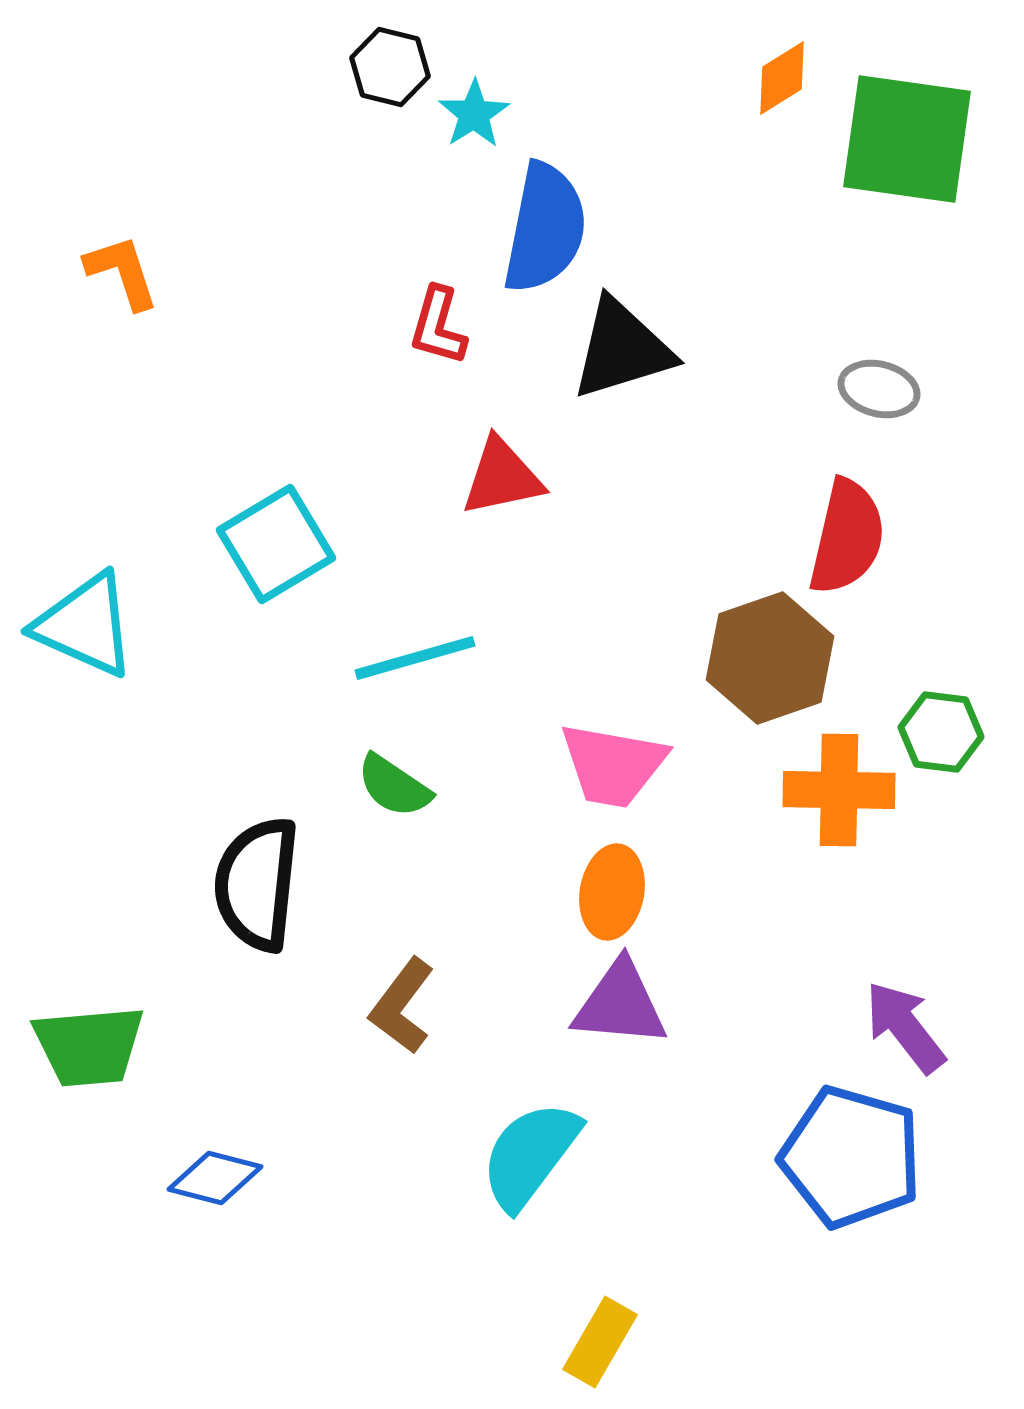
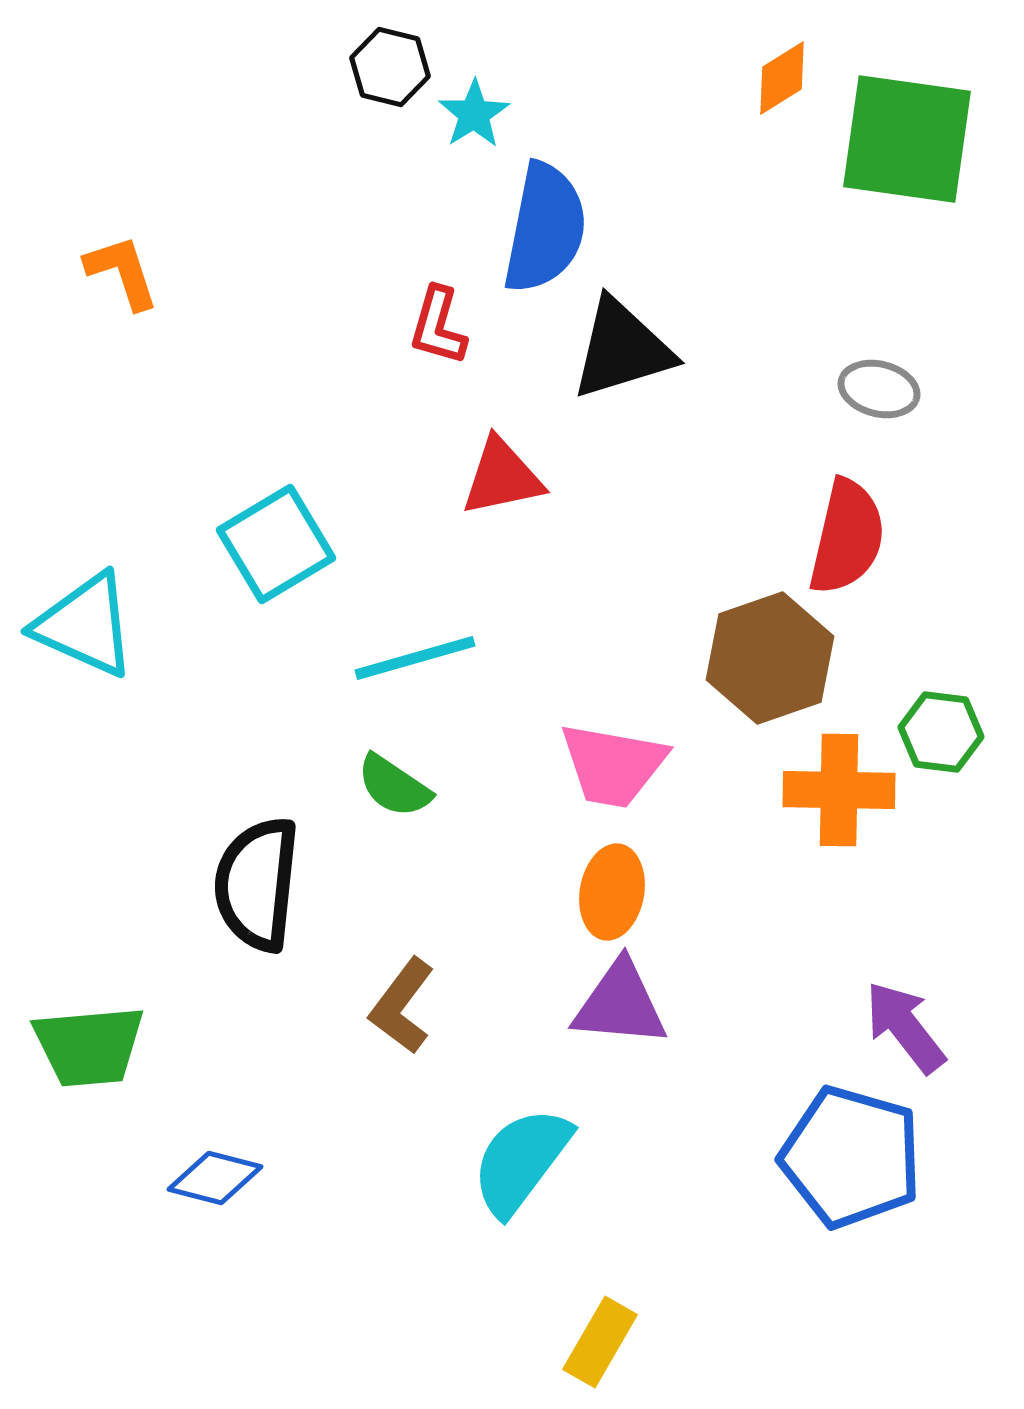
cyan semicircle: moved 9 px left, 6 px down
